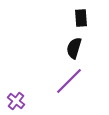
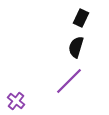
black rectangle: rotated 30 degrees clockwise
black semicircle: moved 2 px right, 1 px up
